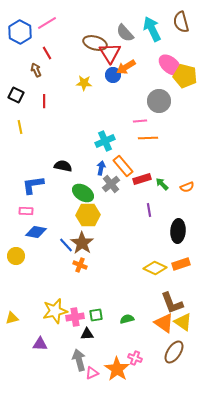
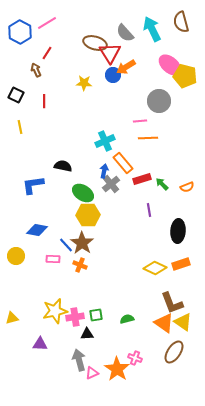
red line at (47, 53): rotated 64 degrees clockwise
orange rectangle at (123, 166): moved 3 px up
blue arrow at (101, 168): moved 3 px right, 3 px down
pink rectangle at (26, 211): moved 27 px right, 48 px down
blue diamond at (36, 232): moved 1 px right, 2 px up
